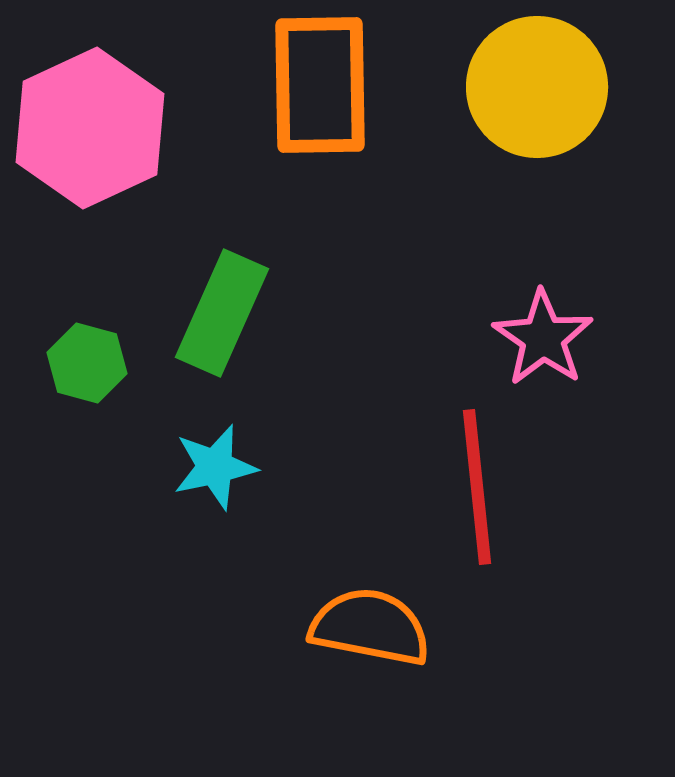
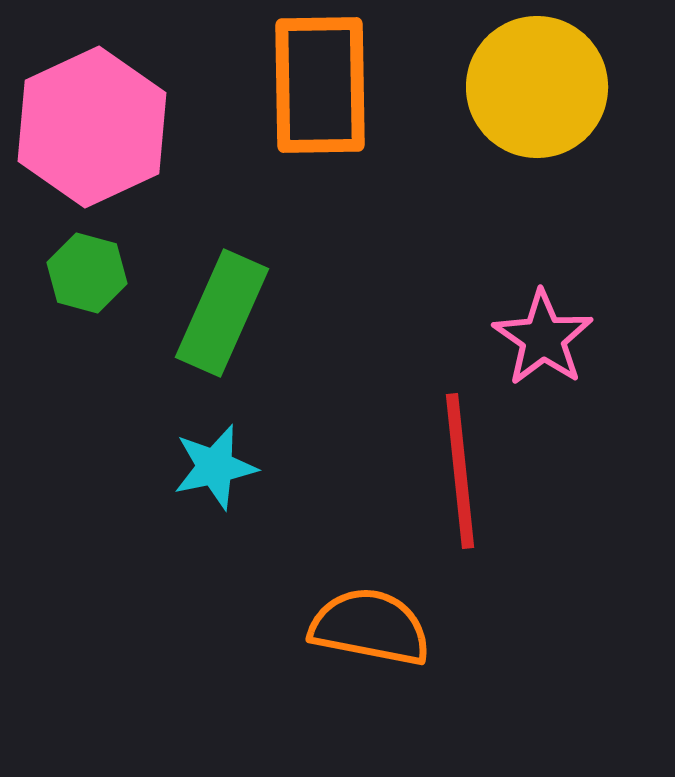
pink hexagon: moved 2 px right, 1 px up
green hexagon: moved 90 px up
red line: moved 17 px left, 16 px up
